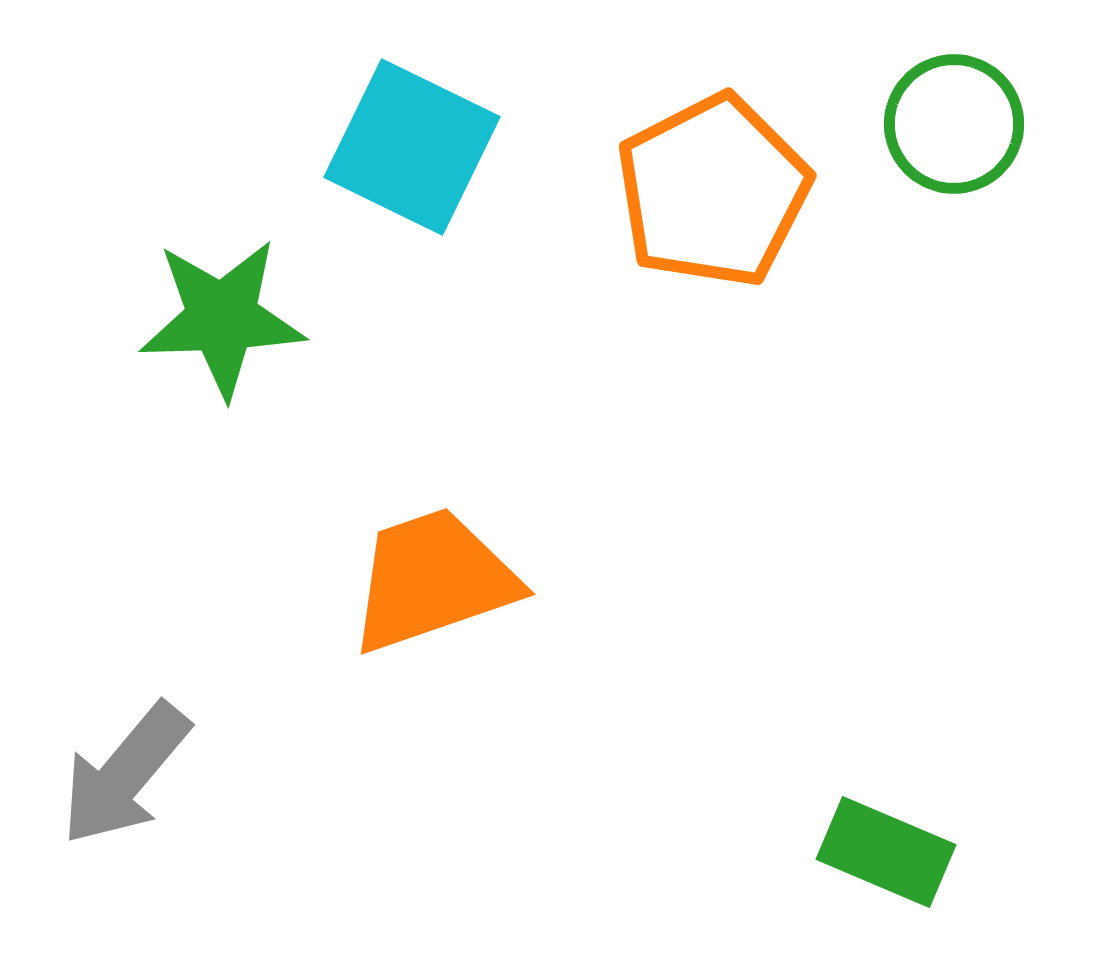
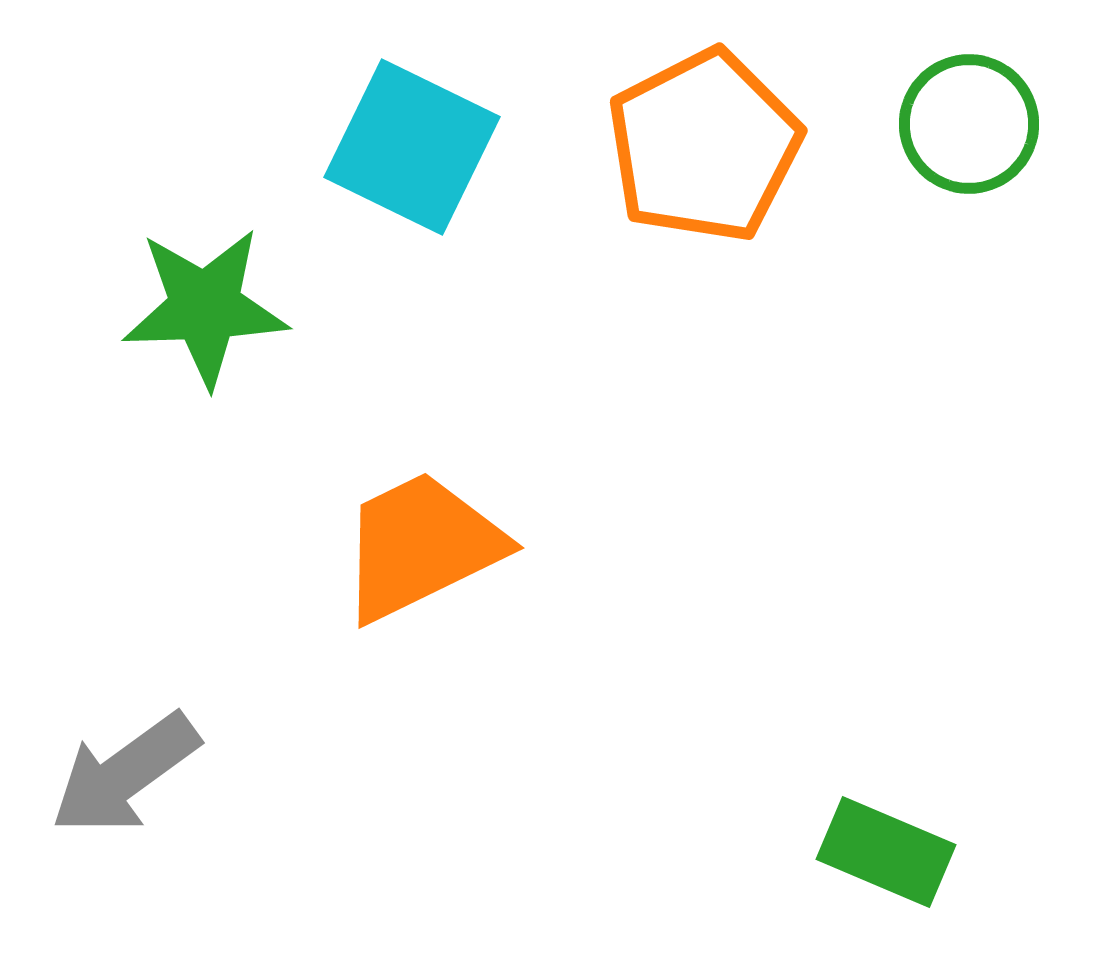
green circle: moved 15 px right
orange pentagon: moved 9 px left, 45 px up
green star: moved 17 px left, 11 px up
orange trapezoid: moved 12 px left, 34 px up; rotated 7 degrees counterclockwise
gray arrow: rotated 14 degrees clockwise
